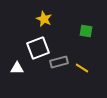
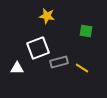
yellow star: moved 3 px right, 3 px up; rotated 14 degrees counterclockwise
